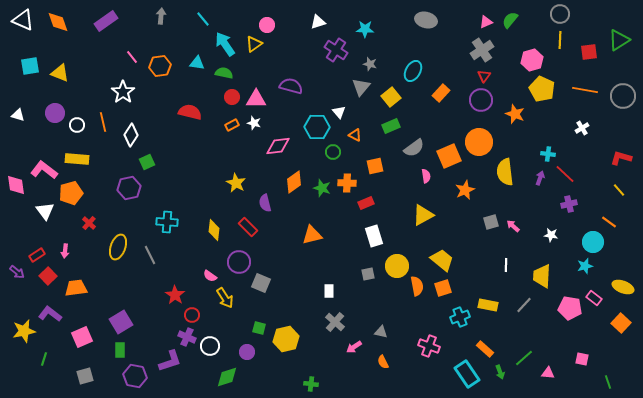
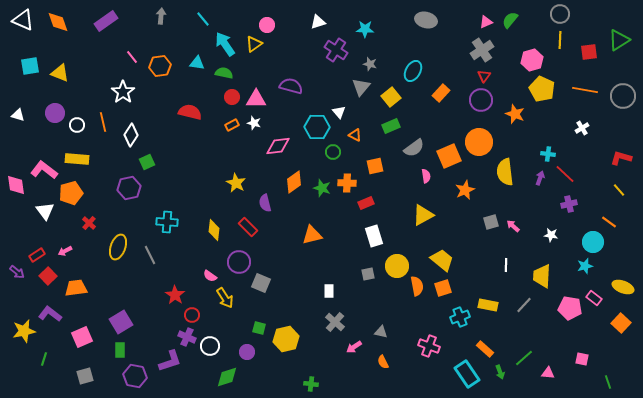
pink arrow at (65, 251): rotated 56 degrees clockwise
